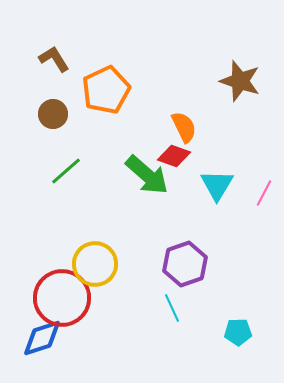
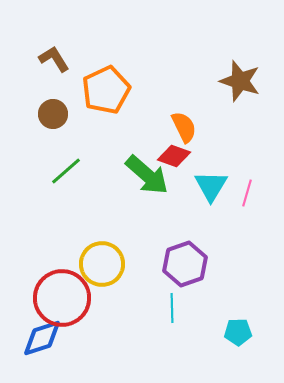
cyan triangle: moved 6 px left, 1 px down
pink line: moved 17 px left; rotated 12 degrees counterclockwise
yellow circle: moved 7 px right
cyan line: rotated 24 degrees clockwise
